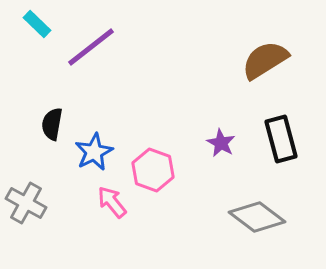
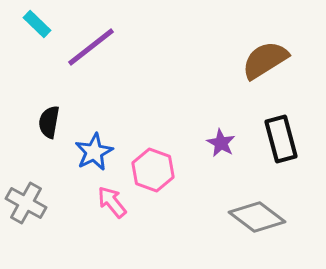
black semicircle: moved 3 px left, 2 px up
